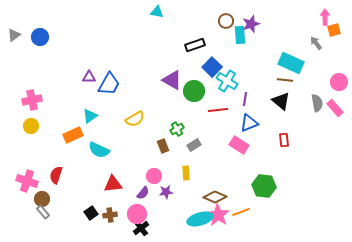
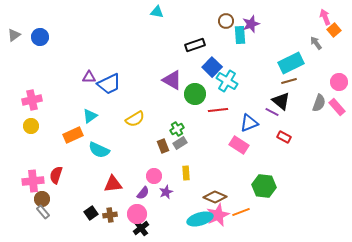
pink arrow at (325, 17): rotated 21 degrees counterclockwise
orange square at (334, 30): rotated 24 degrees counterclockwise
cyan rectangle at (291, 63): rotated 50 degrees counterclockwise
brown line at (285, 80): moved 4 px right, 1 px down; rotated 21 degrees counterclockwise
blue trapezoid at (109, 84): rotated 35 degrees clockwise
green circle at (194, 91): moved 1 px right, 3 px down
purple line at (245, 99): moved 27 px right, 13 px down; rotated 72 degrees counterclockwise
gray semicircle at (317, 103): moved 2 px right; rotated 30 degrees clockwise
pink rectangle at (335, 108): moved 2 px right, 1 px up
red rectangle at (284, 140): moved 3 px up; rotated 56 degrees counterclockwise
gray rectangle at (194, 145): moved 14 px left, 2 px up
pink cross at (27, 181): moved 6 px right; rotated 25 degrees counterclockwise
purple star at (166, 192): rotated 16 degrees counterclockwise
pink star at (218, 215): rotated 15 degrees clockwise
